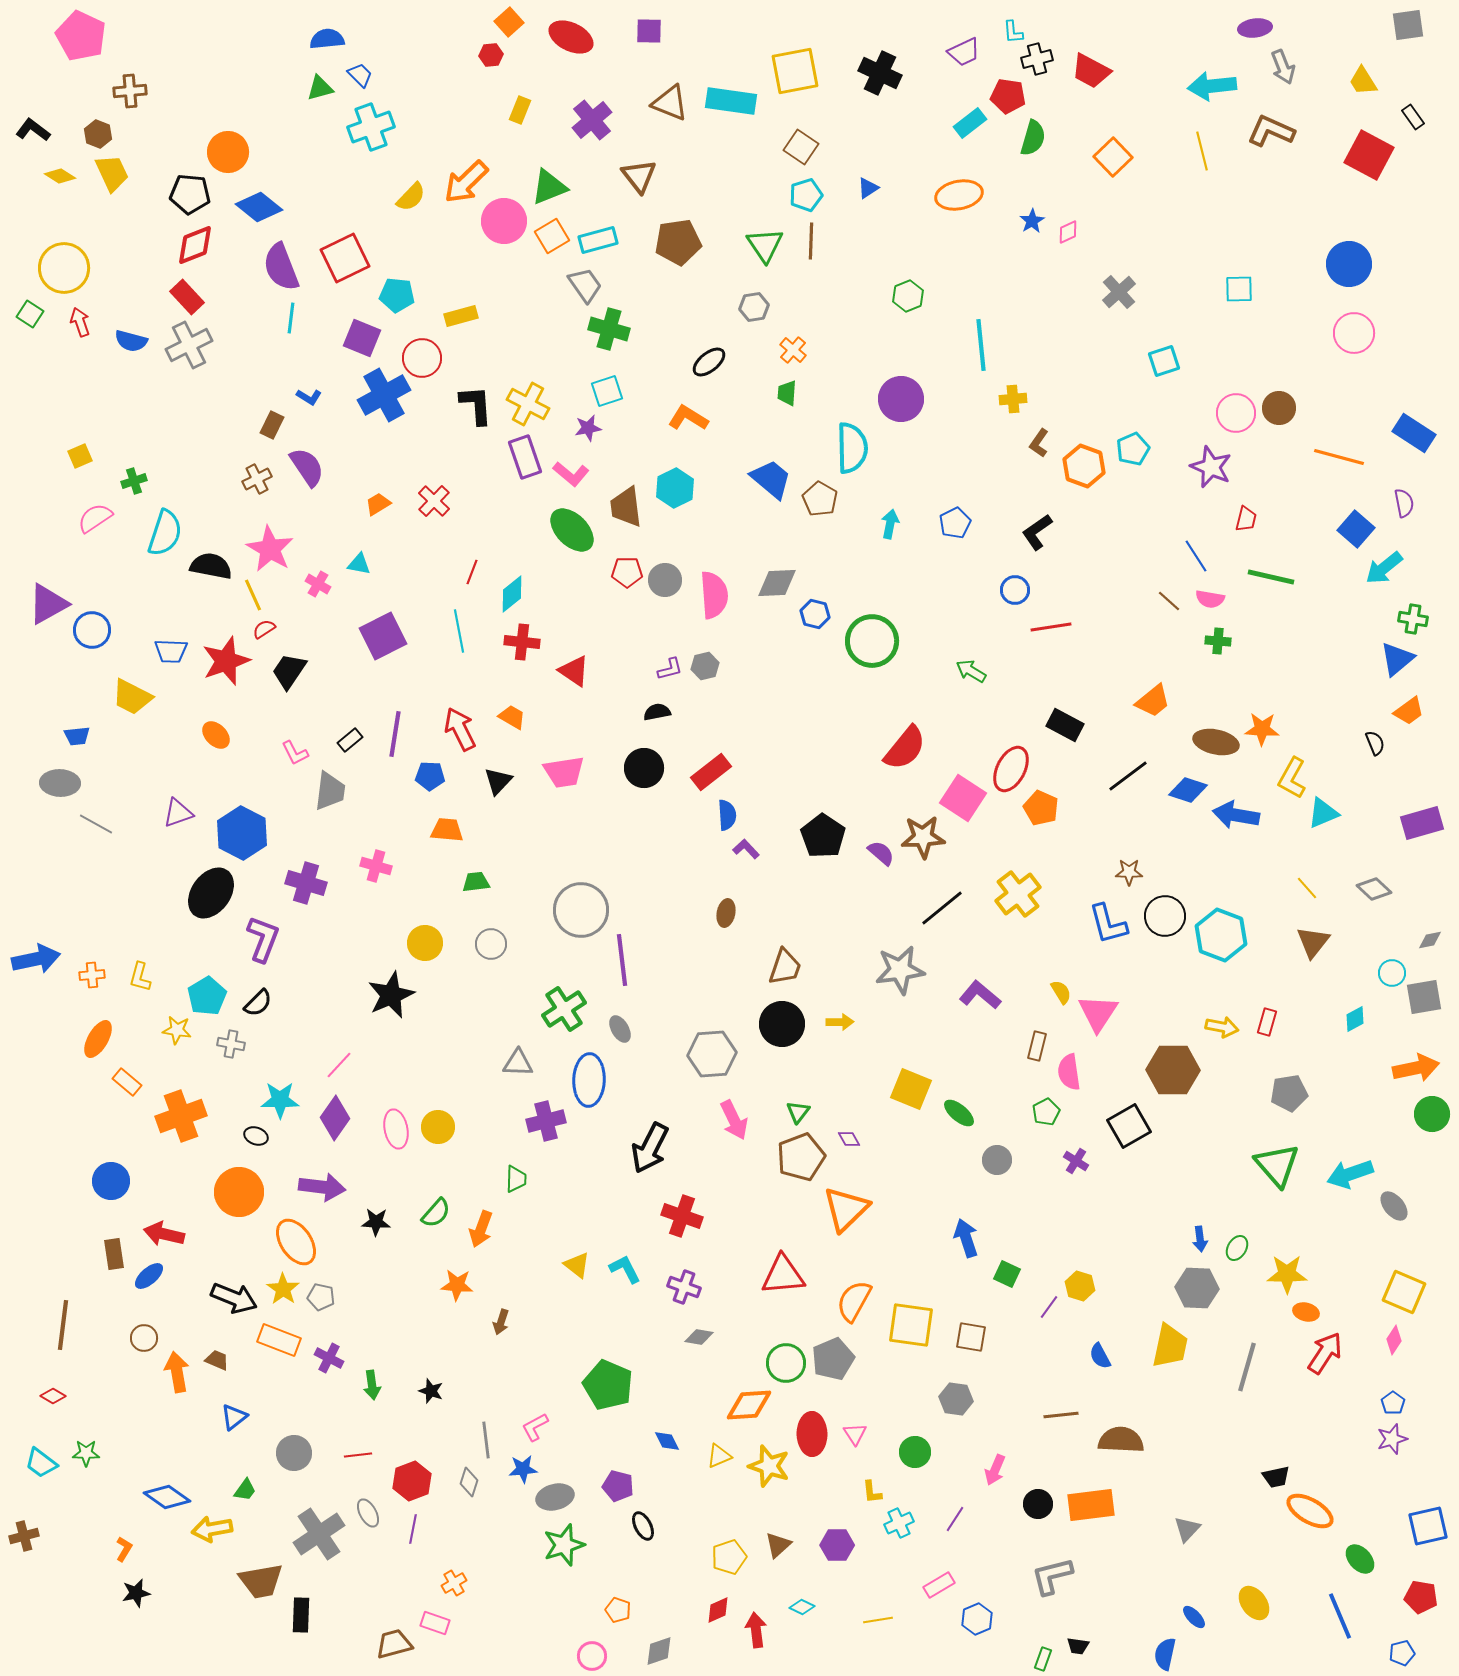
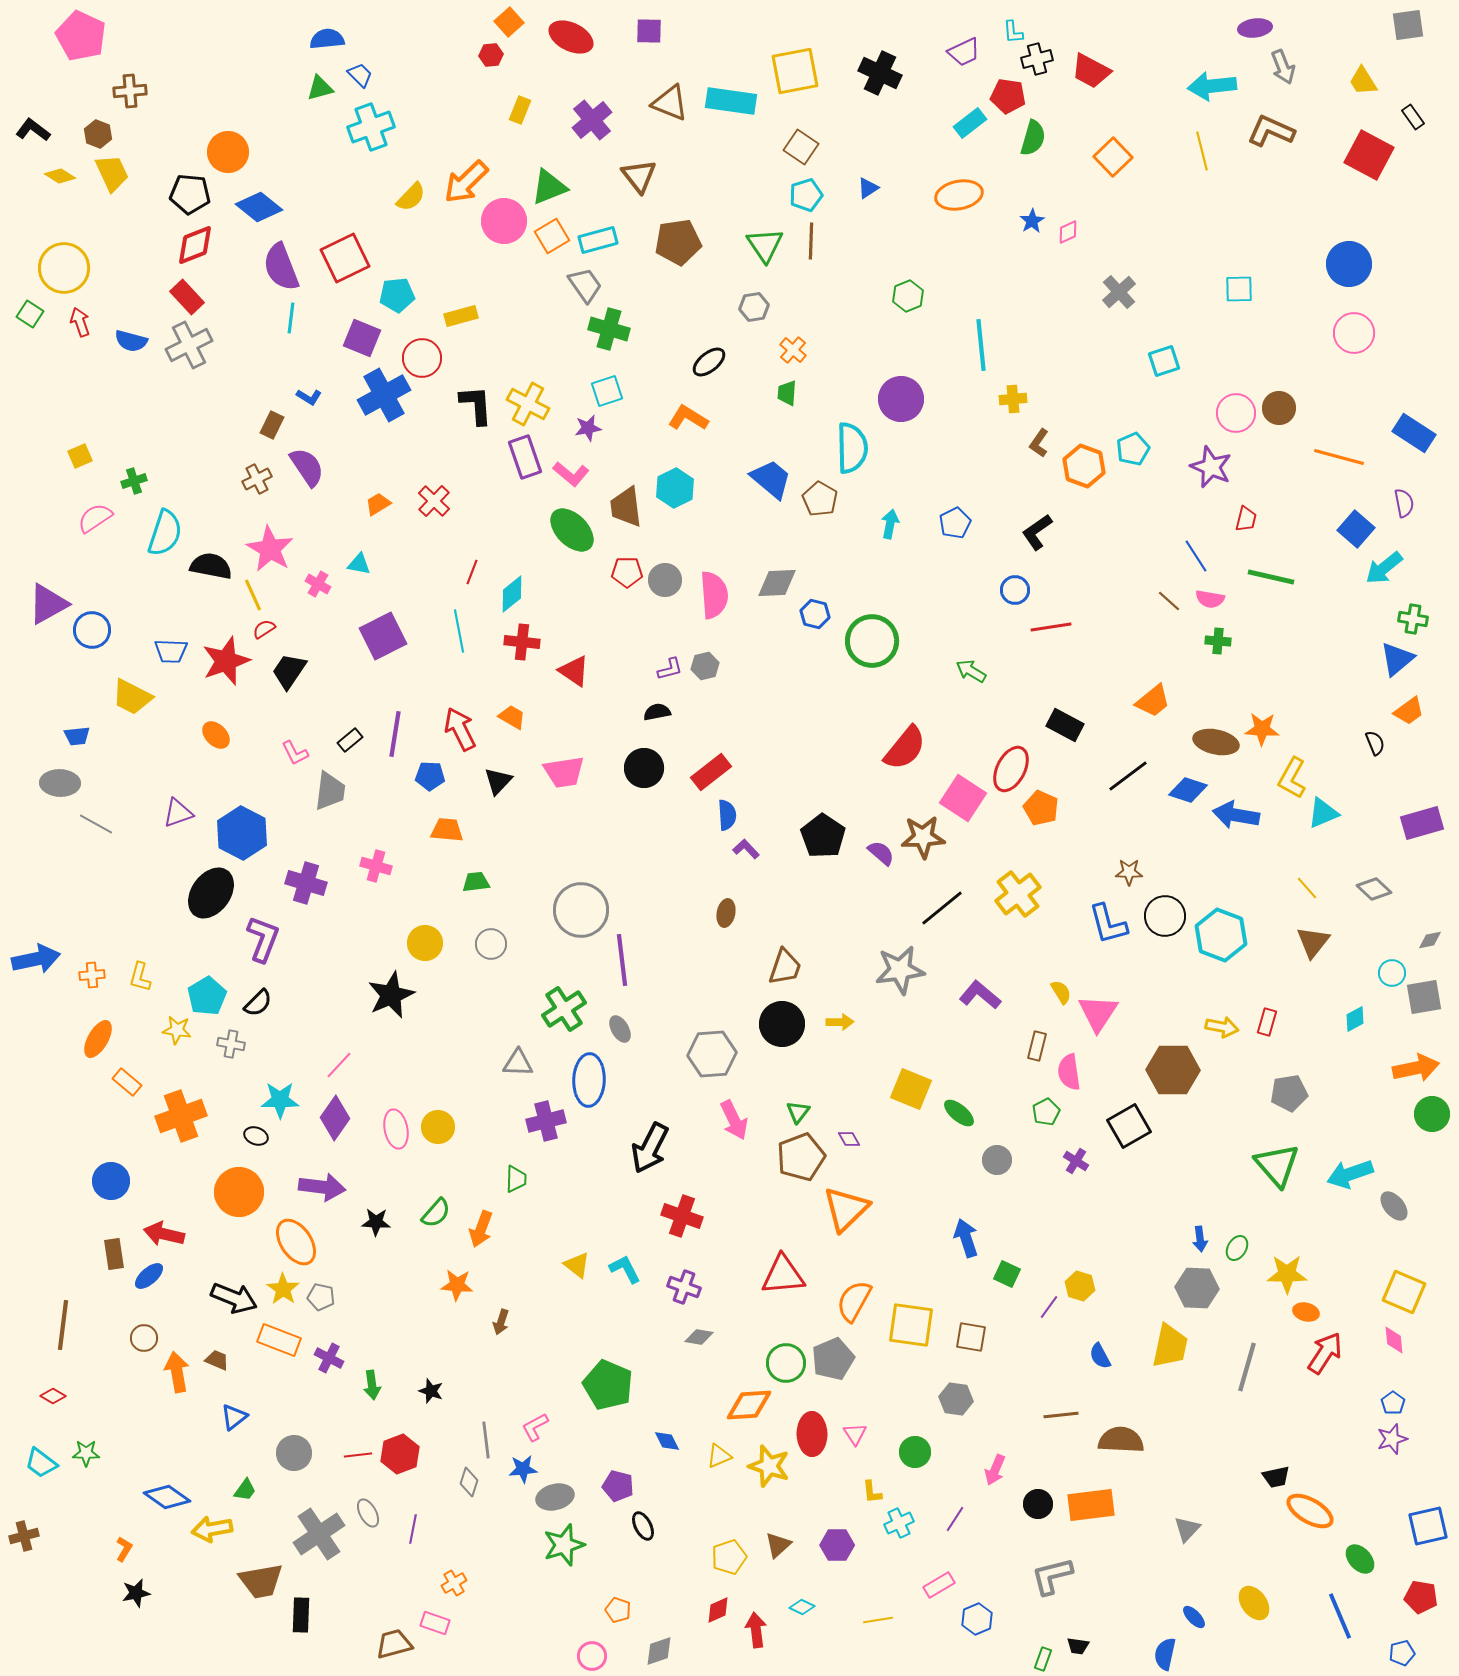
cyan pentagon at (397, 295): rotated 12 degrees counterclockwise
pink diamond at (1394, 1340): rotated 40 degrees counterclockwise
red hexagon at (412, 1481): moved 12 px left, 27 px up
